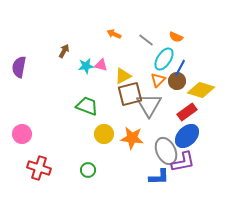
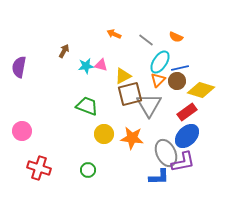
cyan ellipse: moved 4 px left, 3 px down
blue line: rotated 48 degrees clockwise
pink circle: moved 3 px up
gray ellipse: moved 2 px down
